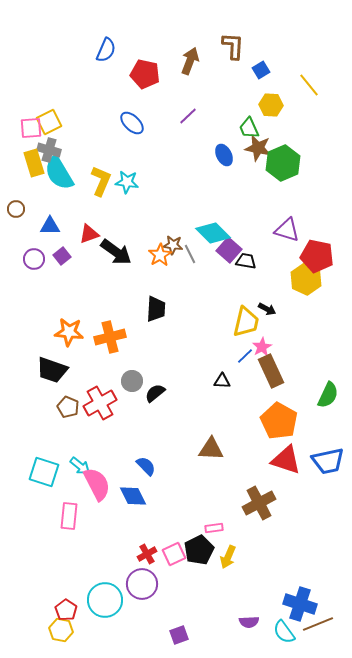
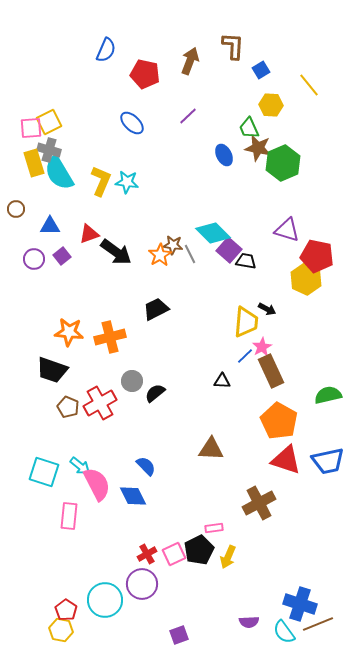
black trapezoid at (156, 309): rotated 120 degrees counterclockwise
yellow trapezoid at (246, 322): rotated 8 degrees counterclockwise
green semicircle at (328, 395): rotated 128 degrees counterclockwise
